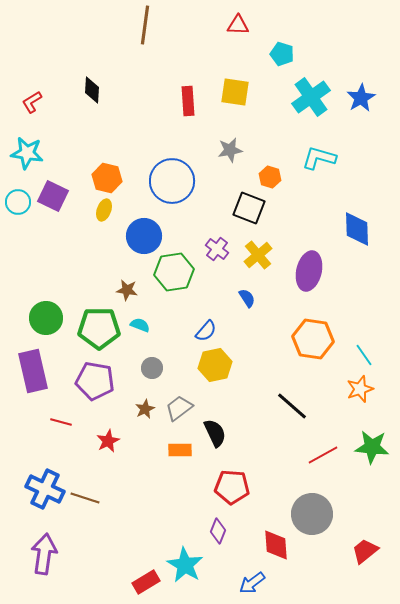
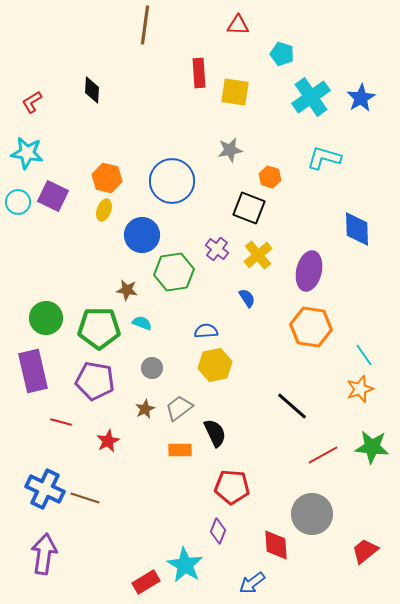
red rectangle at (188, 101): moved 11 px right, 28 px up
cyan L-shape at (319, 158): moved 5 px right
blue circle at (144, 236): moved 2 px left, 1 px up
cyan semicircle at (140, 325): moved 2 px right, 2 px up
blue semicircle at (206, 331): rotated 135 degrees counterclockwise
orange hexagon at (313, 339): moved 2 px left, 12 px up
